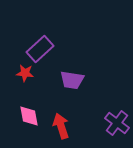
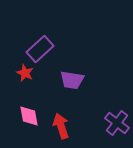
red star: rotated 18 degrees clockwise
